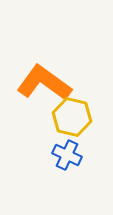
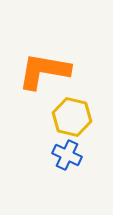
orange L-shape: moved 12 px up; rotated 26 degrees counterclockwise
